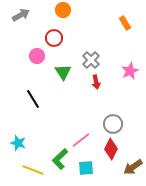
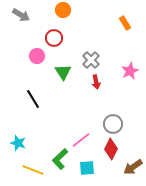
gray arrow: rotated 60 degrees clockwise
cyan square: moved 1 px right
